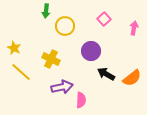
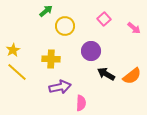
green arrow: rotated 136 degrees counterclockwise
pink arrow: rotated 120 degrees clockwise
yellow star: moved 1 px left, 2 px down; rotated 16 degrees clockwise
yellow cross: rotated 24 degrees counterclockwise
yellow line: moved 4 px left
orange semicircle: moved 2 px up
purple arrow: moved 2 px left
pink semicircle: moved 3 px down
